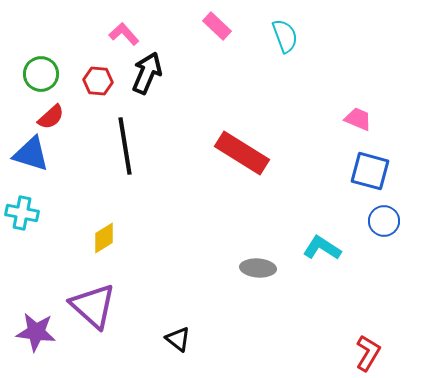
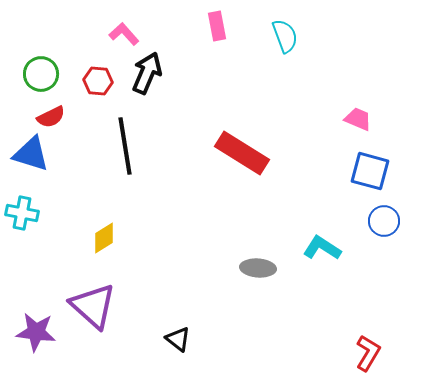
pink rectangle: rotated 36 degrees clockwise
red semicircle: rotated 16 degrees clockwise
